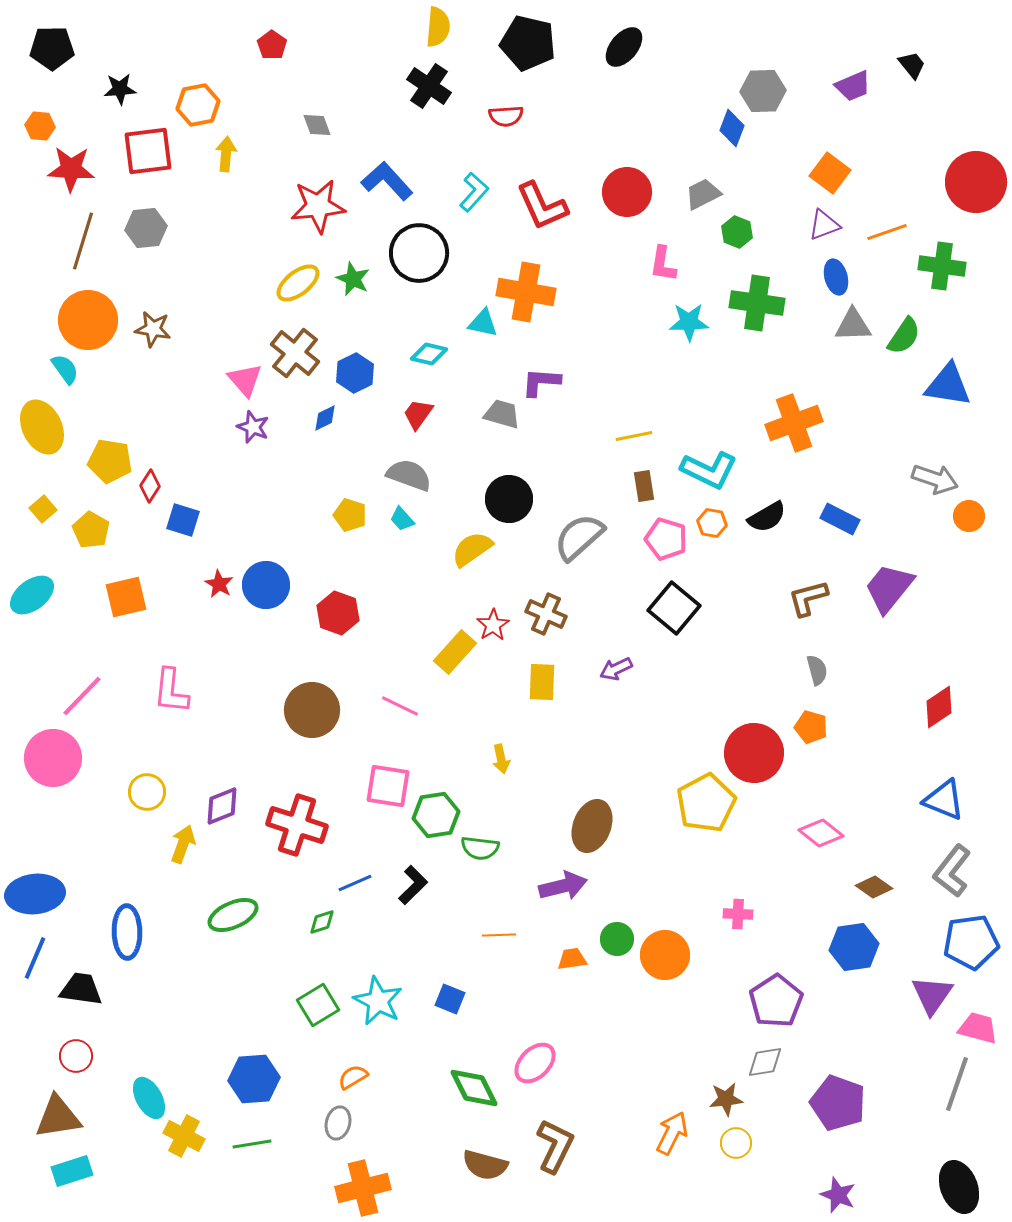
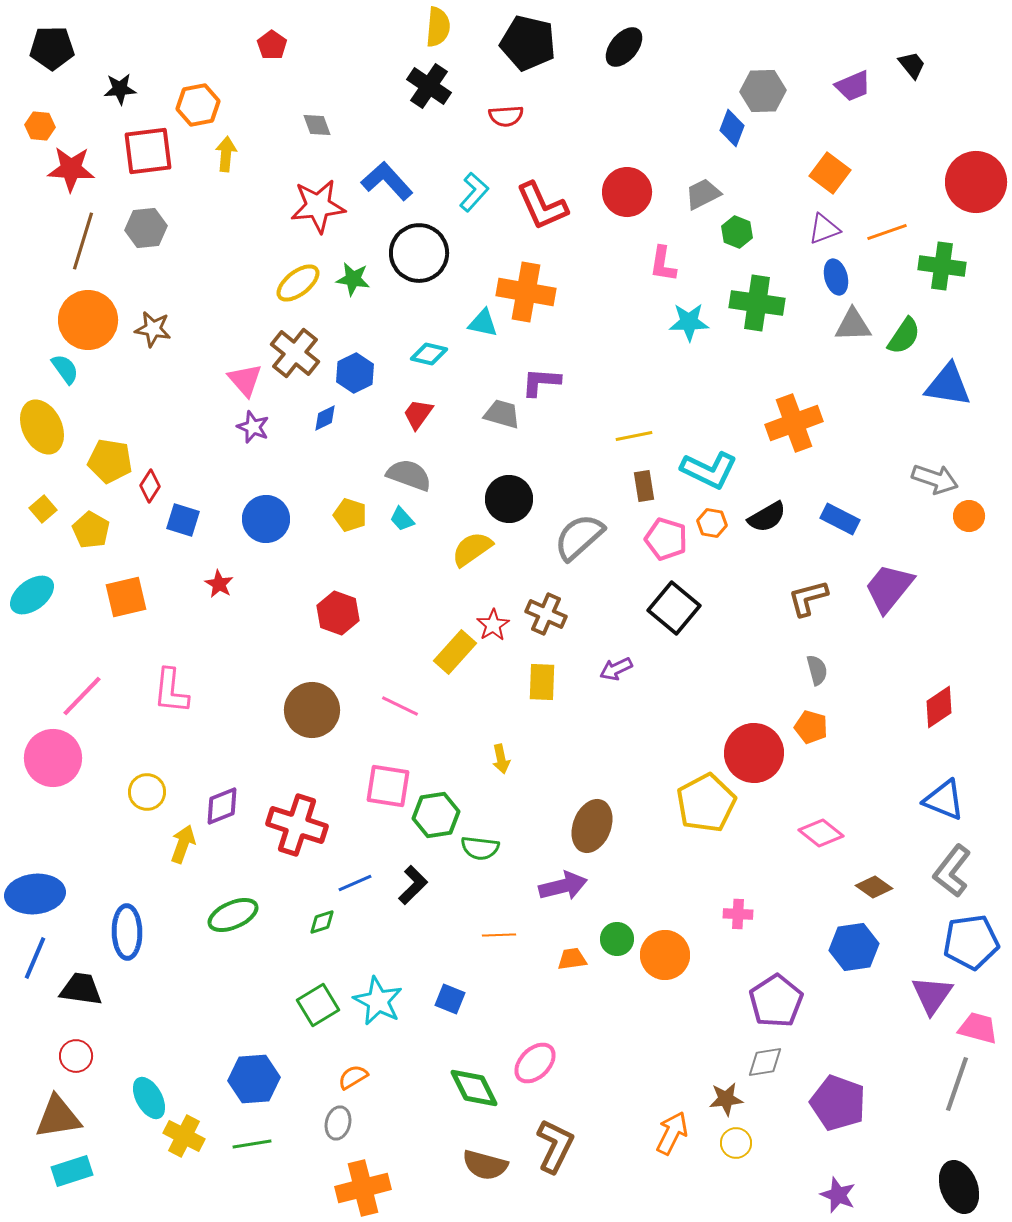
purple triangle at (824, 225): moved 4 px down
green star at (353, 279): rotated 16 degrees counterclockwise
blue circle at (266, 585): moved 66 px up
